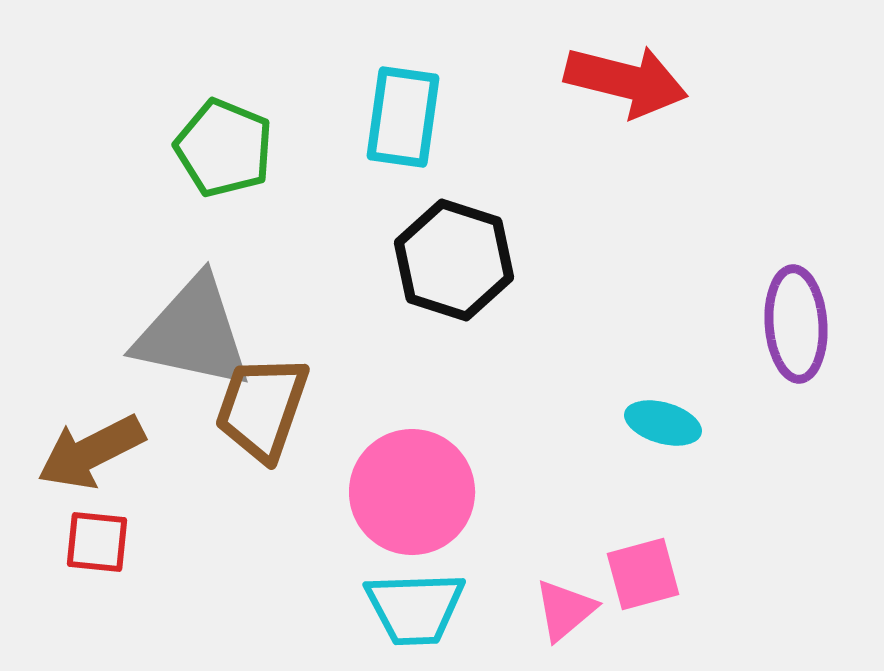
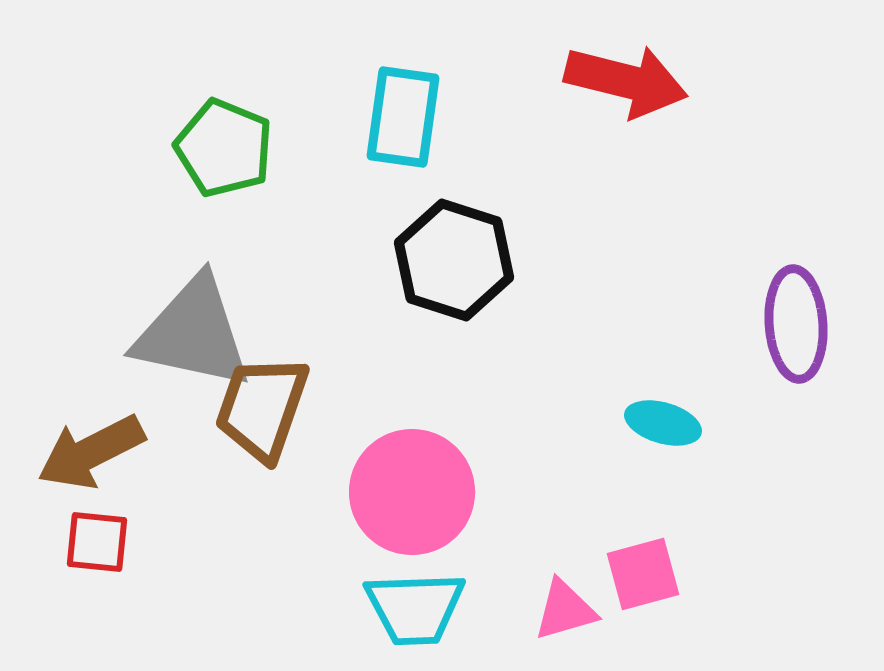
pink triangle: rotated 24 degrees clockwise
